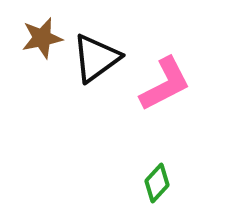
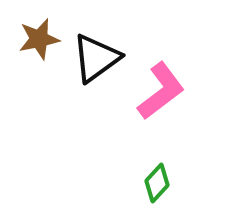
brown star: moved 3 px left, 1 px down
pink L-shape: moved 4 px left, 7 px down; rotated 10 degrees counterclockwise
